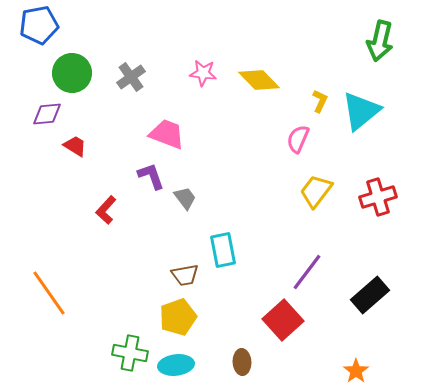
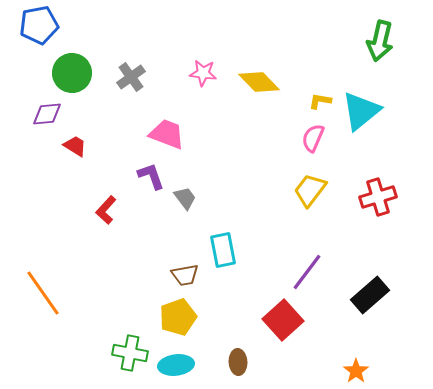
yellow diamond: moved 2 px down
yellow L-shape: rotated 105 degrees counterclockwise
pink semicircle: moved 15 px right, 1 px up
yellow trapezoid: moved 6 px left, 1 px up
orange line: moved 6 px left
brown ellipse: moved 4 px left
